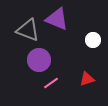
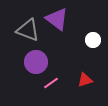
purple triangle: rotated 15 degrees clockwise
purple circle: moved 3 px left, 2 px down
red triangle: moved 2 px left, 1 px down
